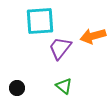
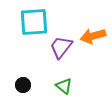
cyan square: moved 6 px left, 1 px down
purple trapezoid: moved 1 px right, 1 px up
black circle: moved 6 px right, 3 px up
